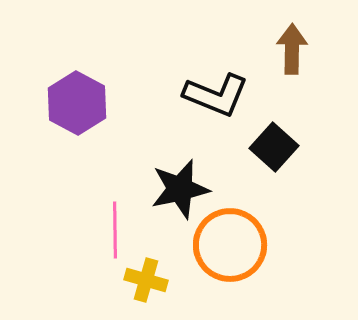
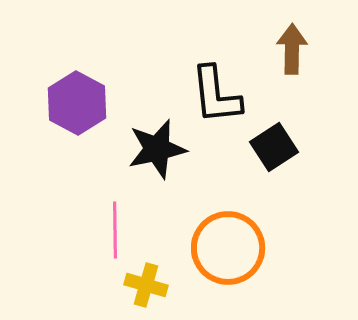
black L-shape: rotated 62 degrees clockwise
black square: rotated 15 degrees clockwise
black star: moved 23 px left, 40 px up
orange circle: moved 2 px left, 3 px down
yellow cross: moved 5 px down
